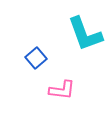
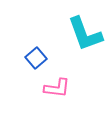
pink L-shape: moved 5 px left, 2 px up
